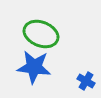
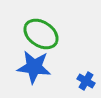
green ellipse: rotated 12 degrees clockwise
